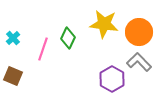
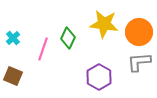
gray L-shape: rotated 50 degrees counterclockwise
purple hexagon: moved 13 px left, 2 px up
